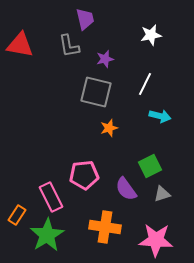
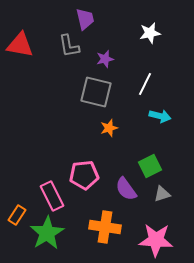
white star: moved 1 px left, 2 px up
pink rectangle: moved 1 px right, 1 px up
green star: moved 2 px up
